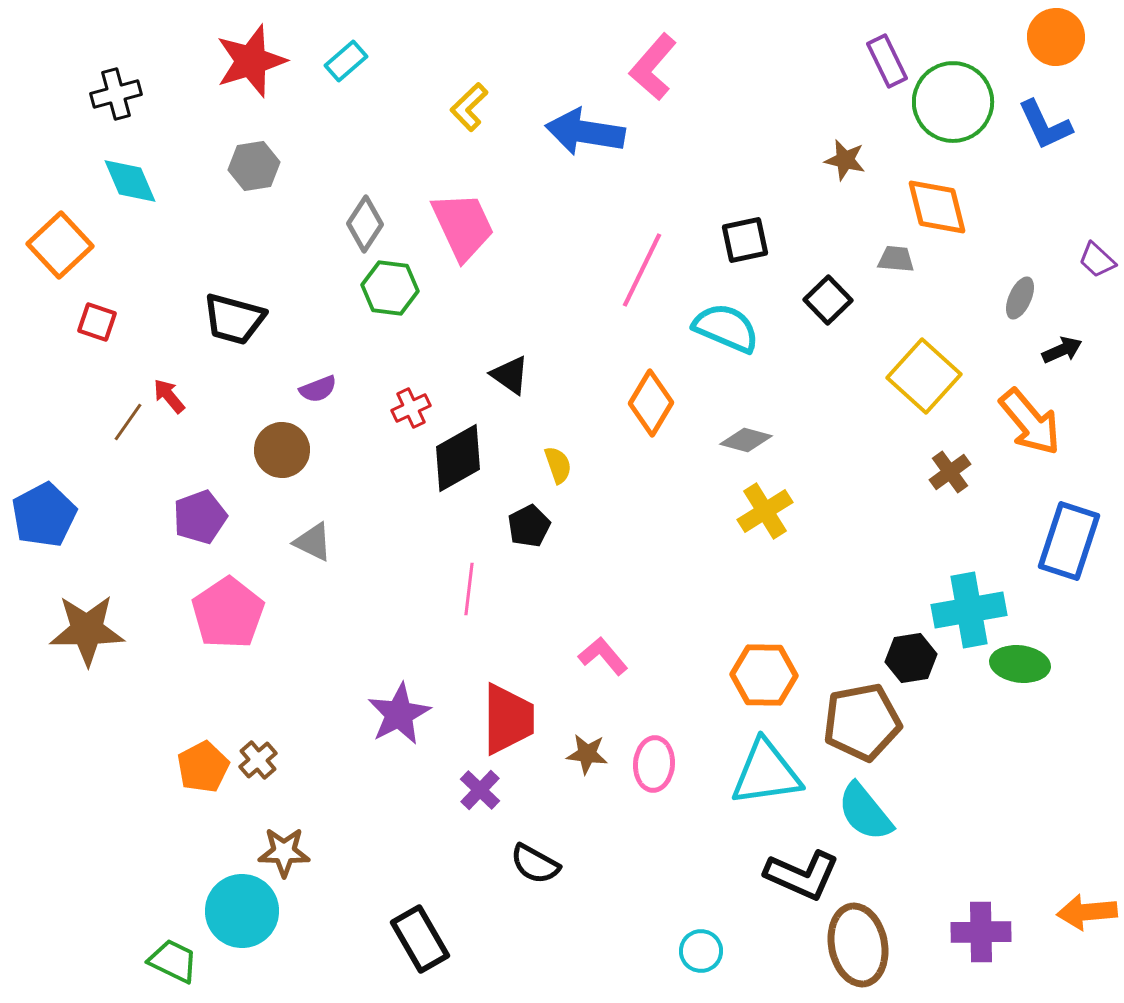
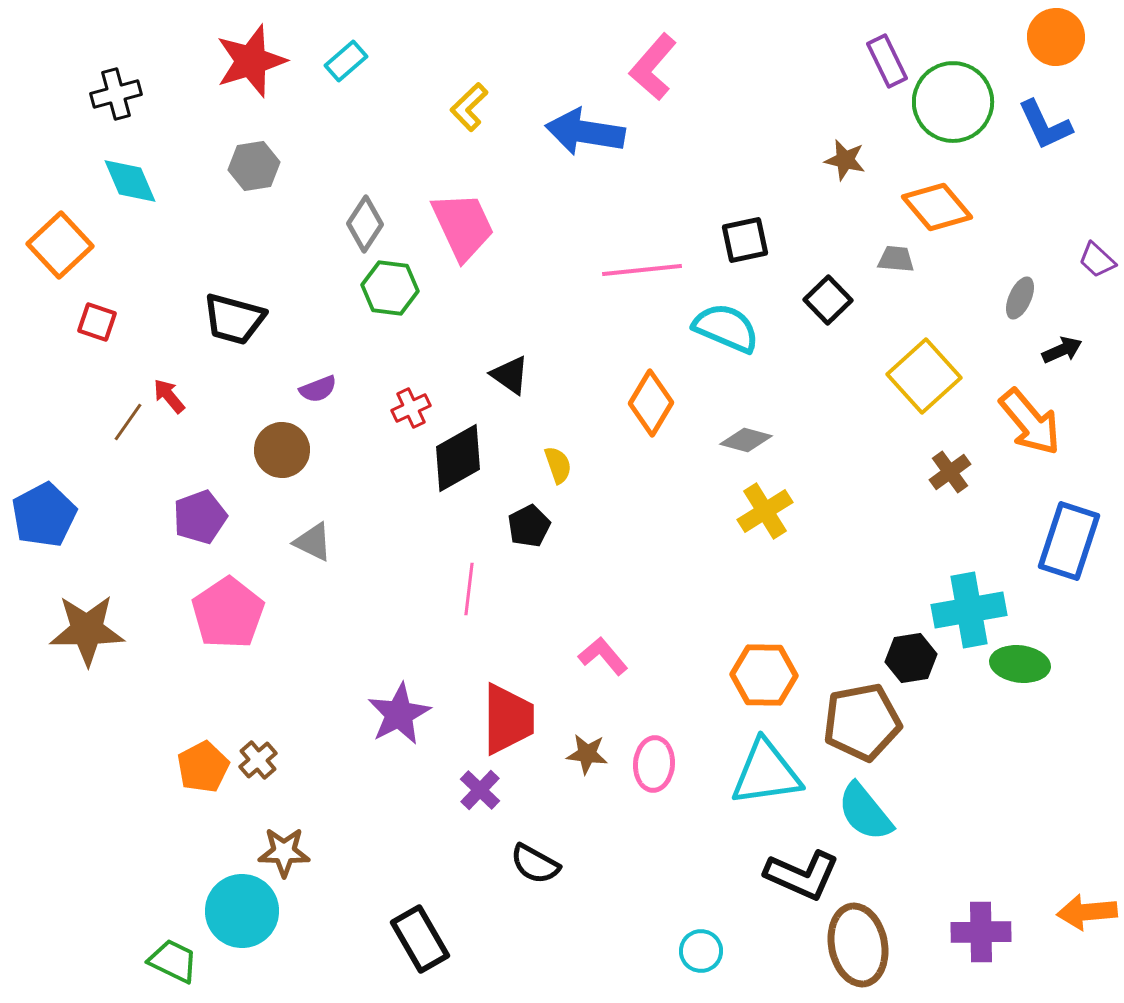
orange diamond at (937, 207): rotated 26 degrees counterclockwise
pink line at (642, 270): rotated 58 degrees clockwise
yellow square at (924, 376): rotated 6 degrees clockwise
